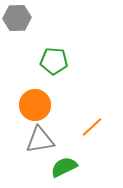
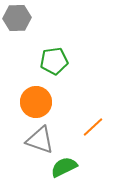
green pentagon: rotated 12 degrees counterclockwise
orange circle: moved 1 px right, 3 px up
orange line: moved 1 px right
gray triangle: rotated 28 degrees clockwise
